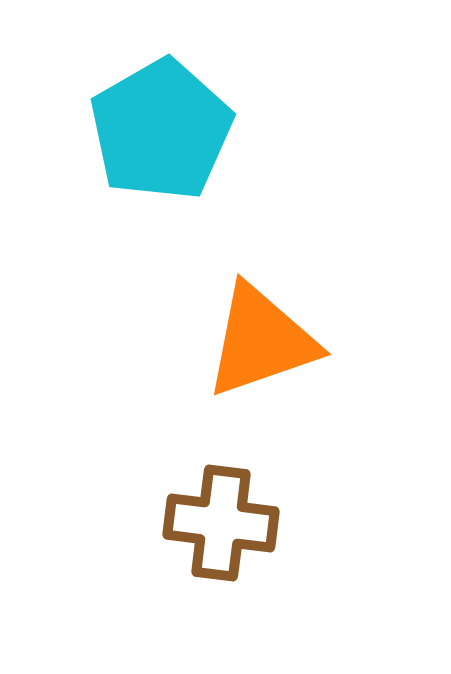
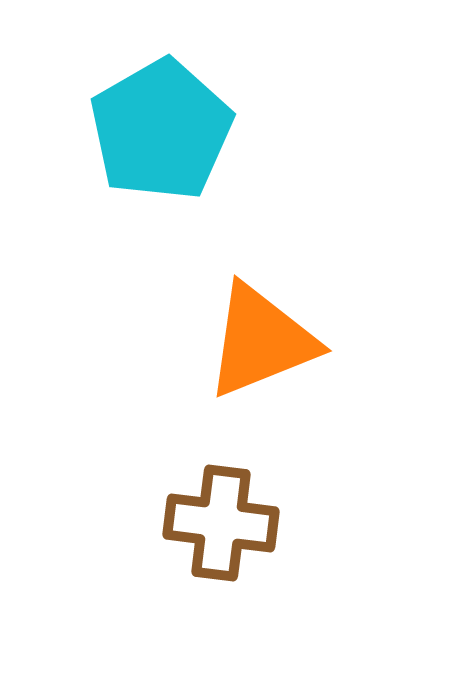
orange triangle: rotated 3 degrees counterclockwise
